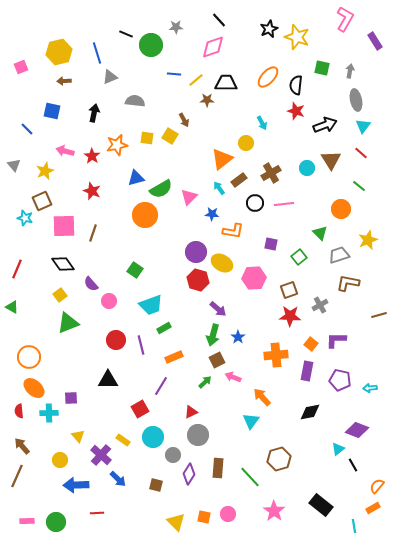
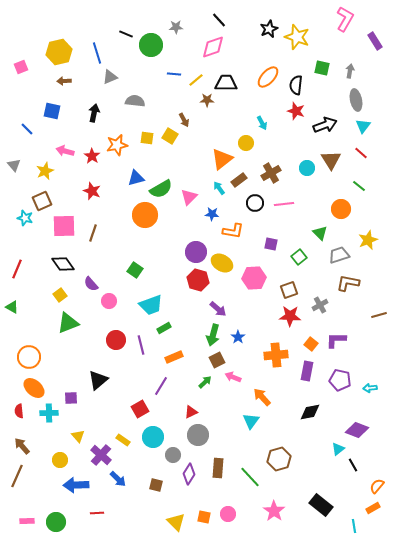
black triangle at (108, 380): moved 10 px left; rotated 40 degrees counterclockwise
